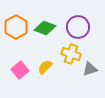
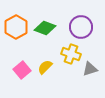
purple circle: moved 3 px right
pink square: moved 2 px right
